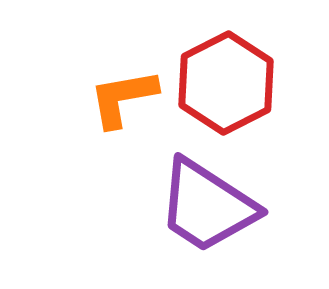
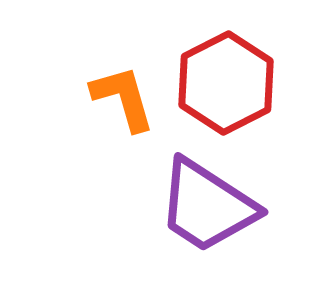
orange L-shape: rotated 84 degrees clockwise
